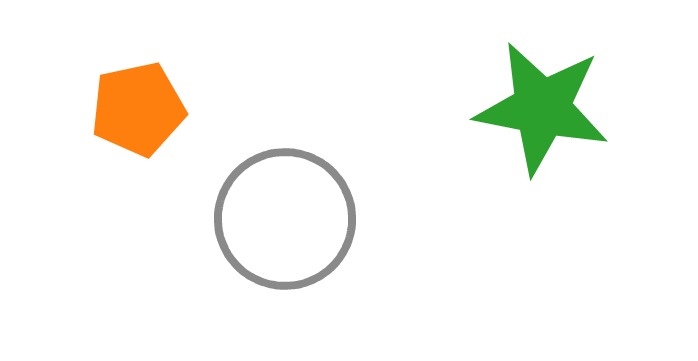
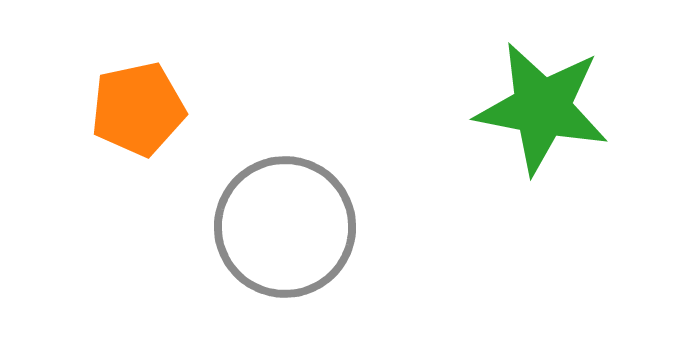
gray circle: moved 8 px down
